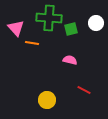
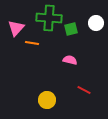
pink triangle: rotated 24 degrees clockwise
